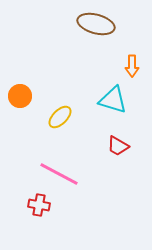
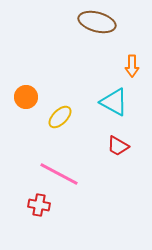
brown ellipse: moved 1 px right, 2 px up
orange circle: moved 6 px right, 1 px down
cyan triangle: moved 1 px right, 2 px down; rotated 12 degrees clockwise
